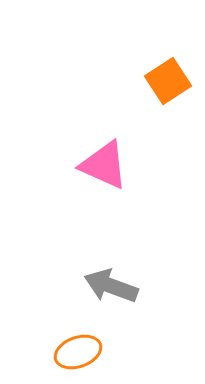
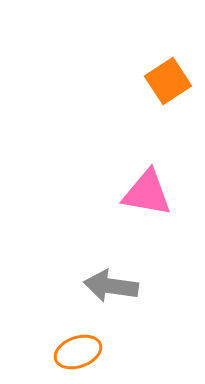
pink triangle: moved 43 px right, 28 px down; rotated 14 degrees counterclockwise
gray arrow: rotated 12 degrees counterclockwise
